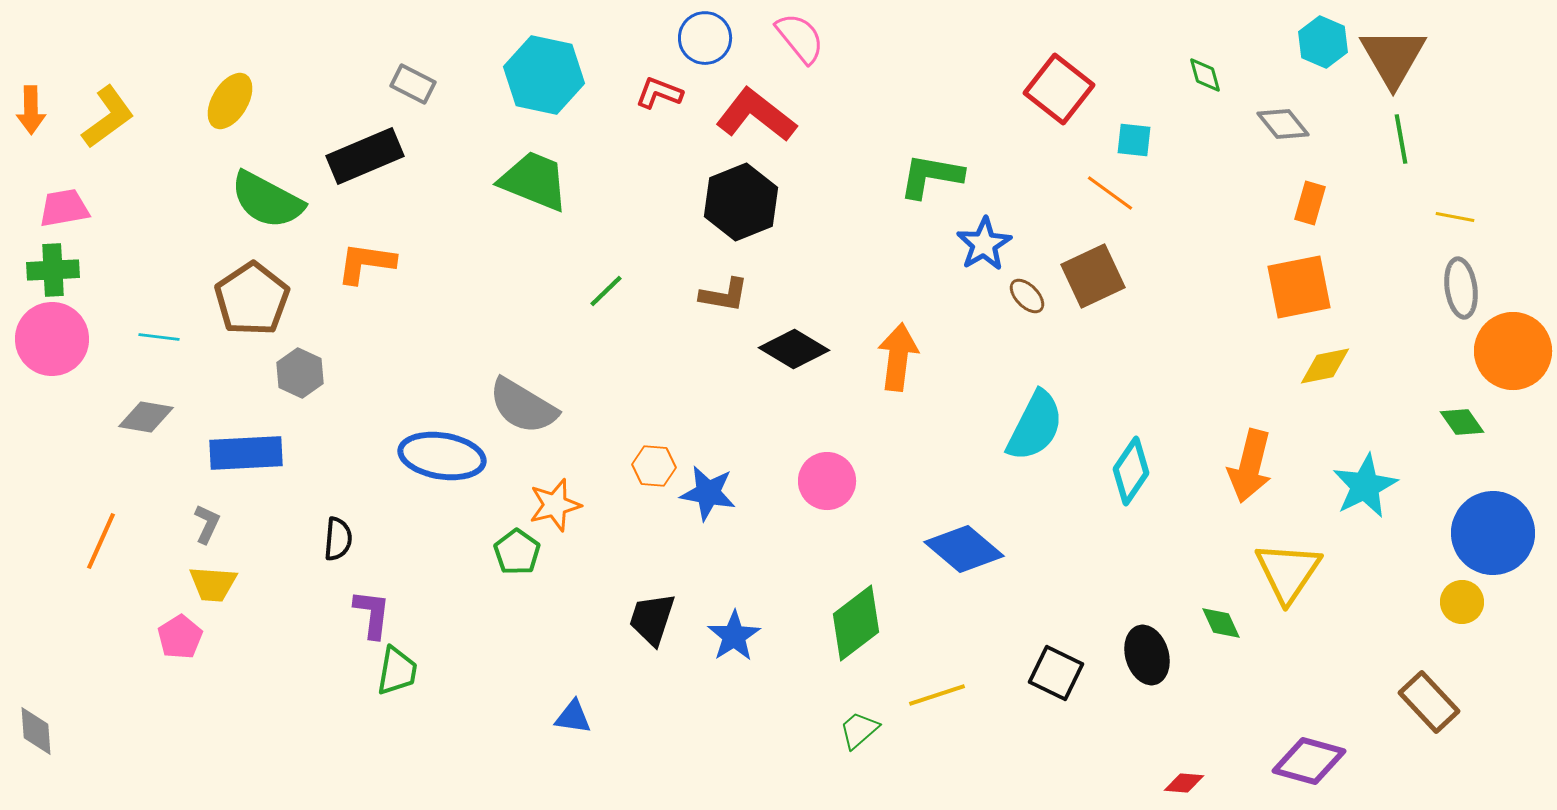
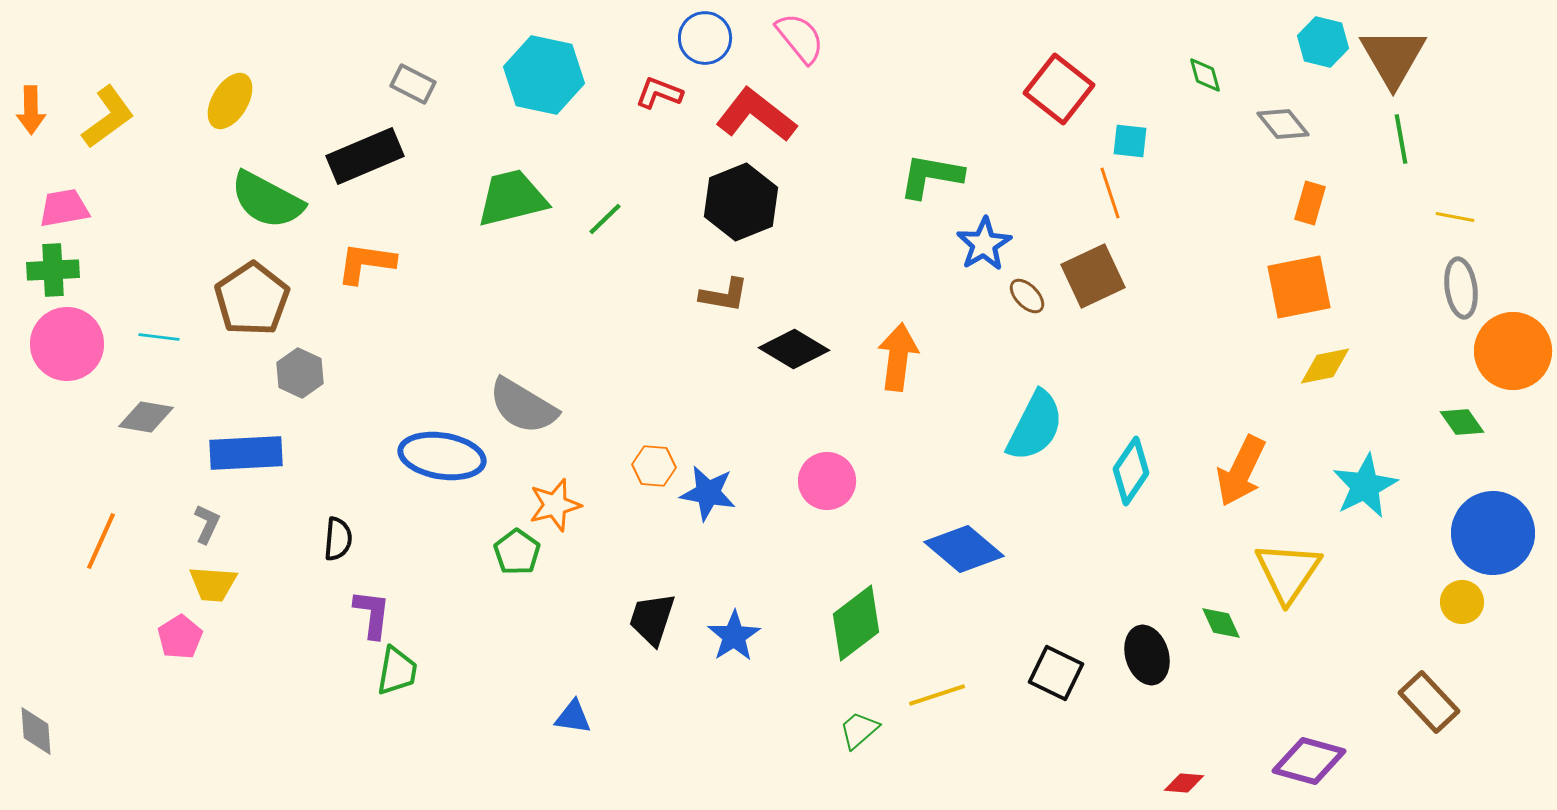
cyan hexagon at (1323, 42): rotated 9 degrees counterclockwise
cyan square at (1134, 140): moved 4 px left, 1 px down
green trapezoid at (534, 181): moved 22 px left, 17 px down; rotated 36 degrees counterclockwise
orange line at (1110, 193): rotated 36 degrees clockwise
green line at (606, 291): moved 1 px left, 72 px up
pink circle at (52, 339): moved 15 px right, 5 px down
orange arrow at (1250, 466): moved 9 px left, 5 px down; rotated 12 degrees clockwise
